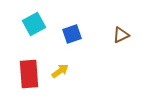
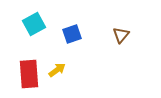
brown triangle: rotated 24 degrees counterclockwise
yellow arrow: moved 3 px left, 1 px up
